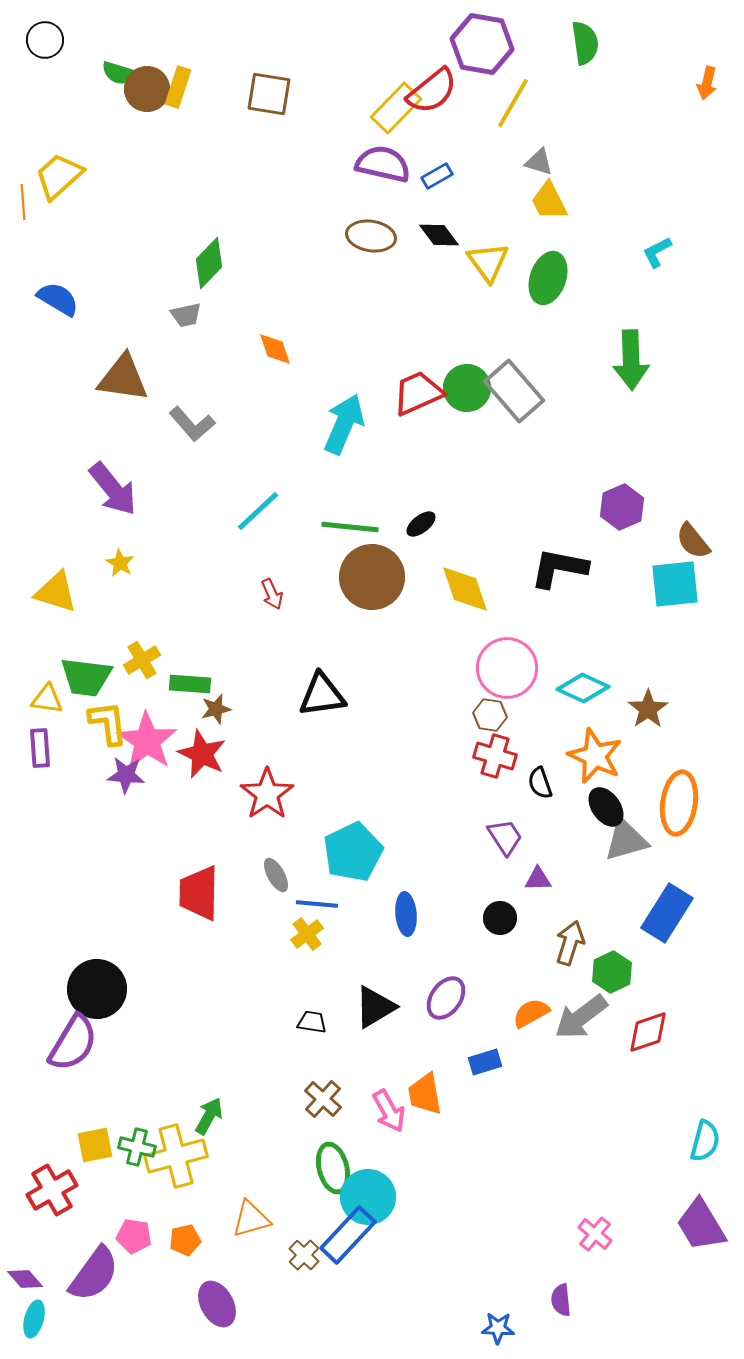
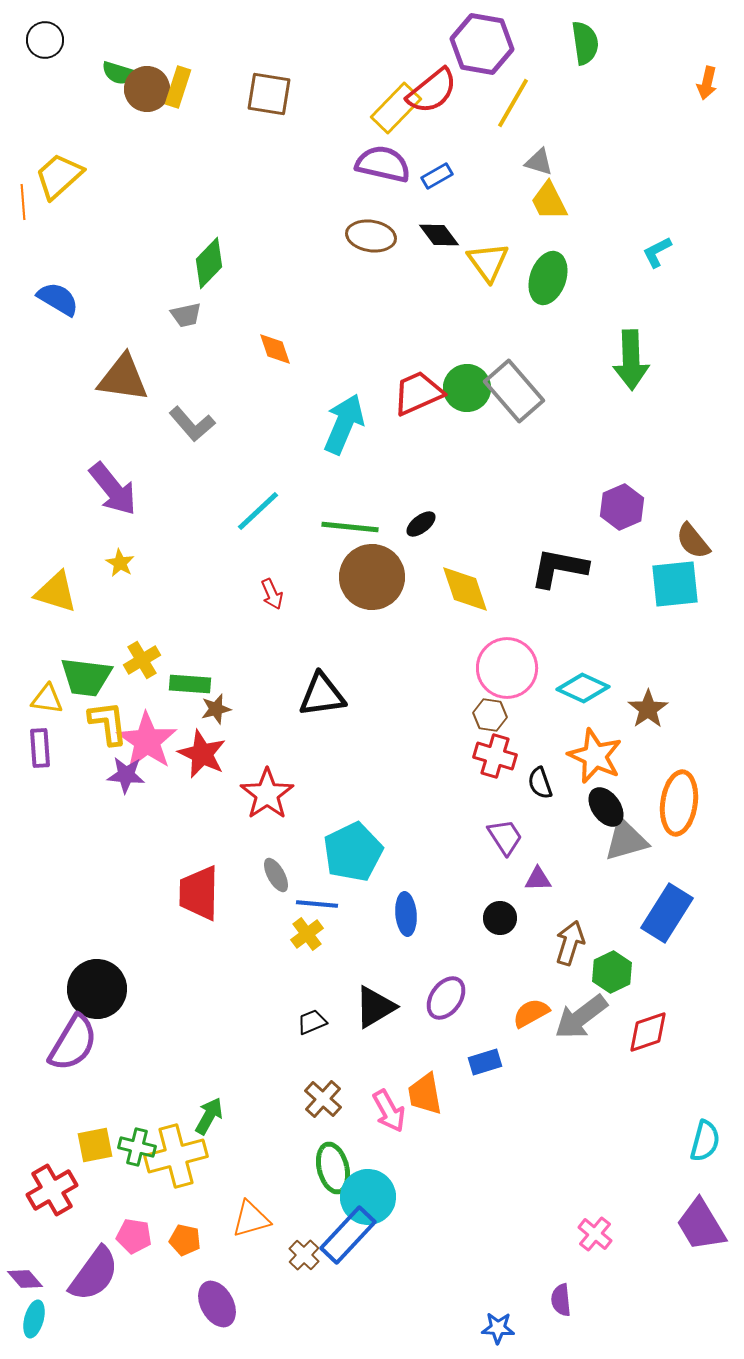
black trapezoid at (312, 1022): rotated 32 degrees counterclockwise
orange pentagon at (185, 1240): rotated 24 degrees clockwise
